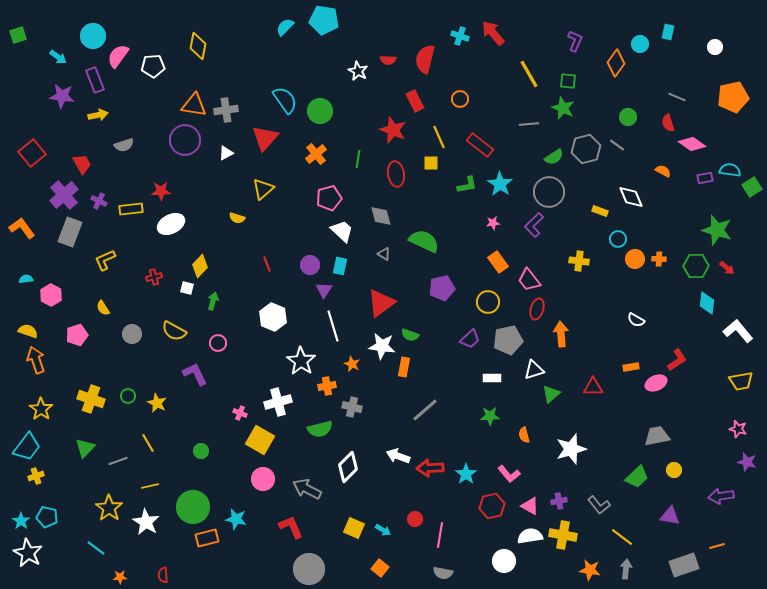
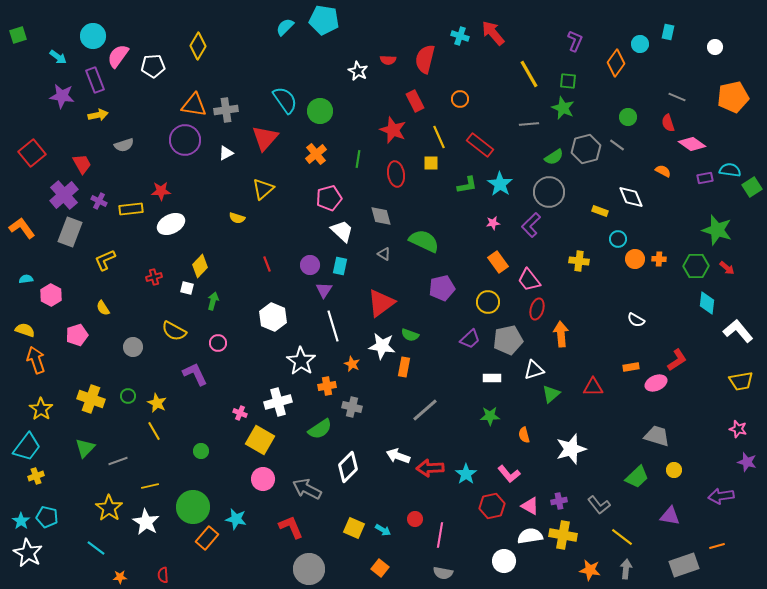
yellow diamond at (198, 46): rotated 20 degrees clockwise
purple L-shape at (534, 225): moved 3 px left
yellow semicircle at (28, 331): moved 3 px left, 1 px up
gray circle at (132, 334): moved 1 px right, 13 px down
green semicircle at (320, 429): rotated 20 degrees counterclockwise
gray trapezoid at (657, 436): rotated 28 degrees clockwise
yellow line at (148, 443): moved 6 px right, 12 px up
orange rectangle at (207, 538): rotated 35 degrees counterclockwise
